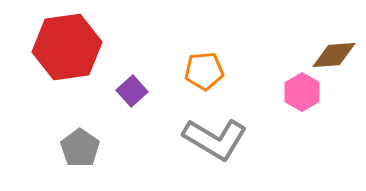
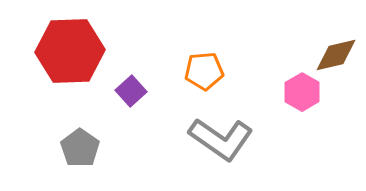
red hexagon: moved 3 px right, 4 px down; rotated 6 degrees clockwise
brown diamond: moved 2 px right; rotated 9 degrees counterclockwise
purple square: moved 1 px left
gray L-shape: moved 6 px right; rotated 4 degrees clockwise
